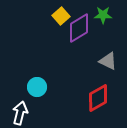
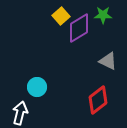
red diamond: moved 2 px down; rotated 8 degrees counterclockwise
